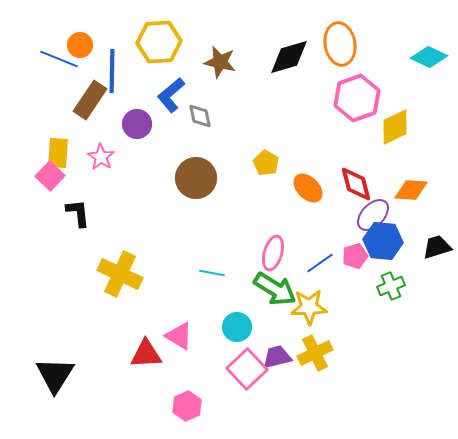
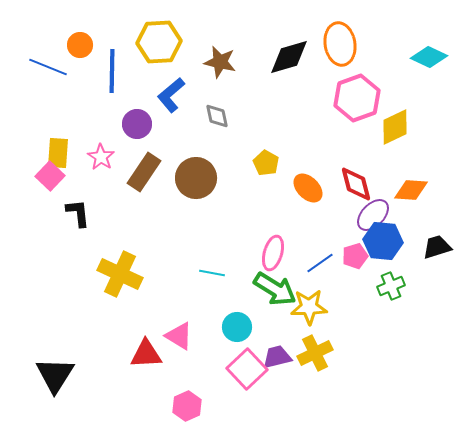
blue line at (59, 59): moved 11 px left, 8 px down
brown rectangle at (90, 100): moved 54 px right, 72 px down
gray diamond at (200, 116): moved 17 px right
